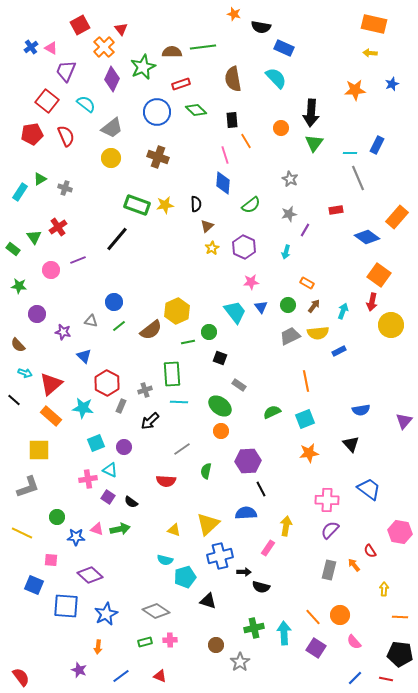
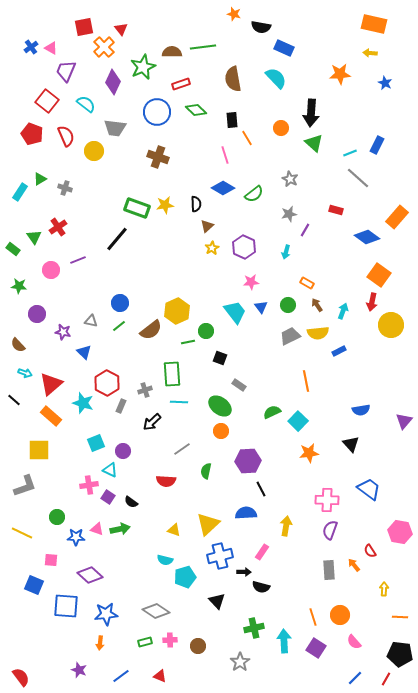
red square at (80, 25): moved 4 px right, 2 px down; rotated 18 degrees clockwise
purple diamond at (112, 79): moved 1 px right, 3 px down
blue star at (392, 84): moved 7 px left, 1 px up; rotated 24 degrees counterclockwise
orange star at (355, 90): moved 15 px left, 16 px up
gray trapezoid at (112, 128): moved 3 px right; rotated 45 degrees clockwise
red pentagon at (32, 134): rotated 30 degrees clockwise
orange line at (246, 141): moved 1 px right, 3 px up
green triangle at (314, 143): rotated 24 degrees counterclockwise
cyan line at (350, 153): rotated 24 degrees counterclockwise
yellow circle at (111, 158): moved 17 px left, 7 px up
gray line at (358, 178): rotated 25 degrees counterclockwise
blue diamond at (223, 183): moved 5 px down; rotated 65 degrees counterclockwise
green rectangle at (137, 205): moved 3 px down
green semicircle at (251, 205): moved 3 px right, 11 px up
red rectangle at (336, 210): rotated 24 degrees clockwise
blue circle at (114, 302): moved 6 px right, 1 px down
brown arrow at (314, 306): moved 3 px right, 1 px up; rotated 72 degrees counterclockwise
green circle at (209, 332): moved 3 px left, 1 px up
blue triangle at (84, 356): moved 4 px up
cyan star at (83, 408): moved 5 px up; rotated 10 degrees clockwise
cyan square at (305, 419): moved 7 px left, 2 px down; rotated 24 degrees counterclockwise
black arrow at (150, 421): moved 2 px right, 1 px down
purple circle at (124, 447): moved 1 px left, 4 px down
pink cross at (88, 479): moved 1 px right, 6 px down
gray L-shape at (28, 487): moved 3 px left, 1 px up
purple semicircle at (330, 530): rotated 24 degrees counterclockwise
pink rectangle at (268, 548): moved 6 px left, 4 px down
gray rectangle at (329, 570): rotated 18 degrees counterclockwise
black triangle at (208, 601): moved 9 px right; rotated 30 degrees clockwise
blue star at (106, 614): rotated 20 degrees clockwise
orange line at (313, 617): rotated 24 degrees clockwise
cyan arrow at (284, 633): moved 8 px down
brown circle at (216, 645): moved 18 px left, 1 px down
orange arrow at (98, 647): moved 2 px right, 4 px up
red line at (386, 679): rotated 72 degrees counterclockwise
